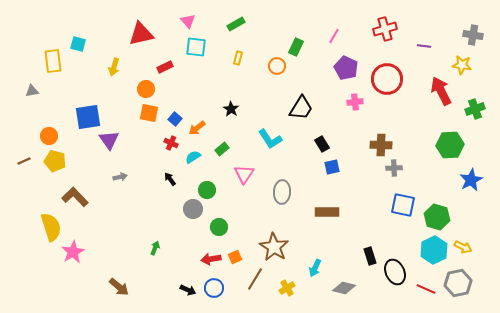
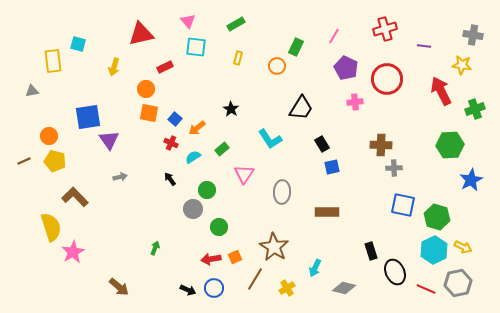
black rectangle at (370, 256): moved 1 px right, 5 px up
